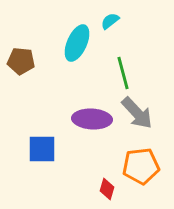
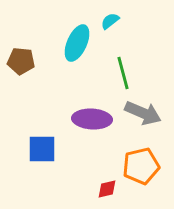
gray arrow: moved 6 px right; rotated 24 degrees counterclockwise
orange pentagon: rotated 6 degrees counterclockwise
red diamond: rotated 60 degrees clockwise
